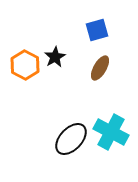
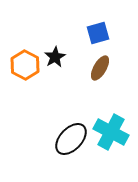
blue square: moved 1 px right, 3 px down
